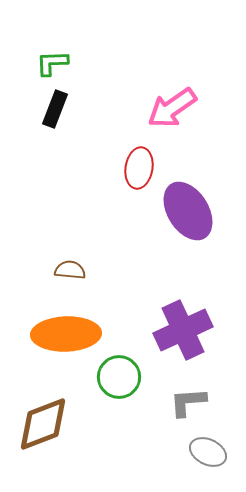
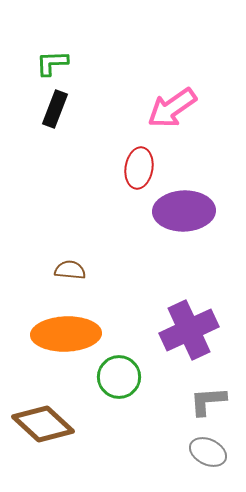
purple ellipse: moved 4 px left; rotated 60 degrees counterclockwise
purple cross: moved 6 px right
gray L-shape: moved 20 px right, 1 px up
brown diamond: rotated 64 degrees clockwise
